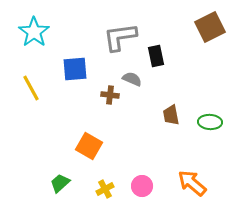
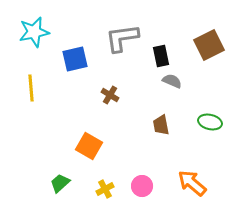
brown square: moved 1 px left, 18 px down
cyan star: rotated 24 degrees clockwise
gray L-shape: moved 2 px right, 1 px down
black rectangle: moved 5 px right
blue square: moved 10 px up; rotated 8 degrees counterclockwise
gray semicircle: moved 40 px right, 2 px down
yellow line: rotated 24 degrees clockwise
brown cross: rotated 24 degrees clockwise
brown trapezoid: moved 10 px left, 10 px down
green ellipse: rotated 10 degrees clockwise
